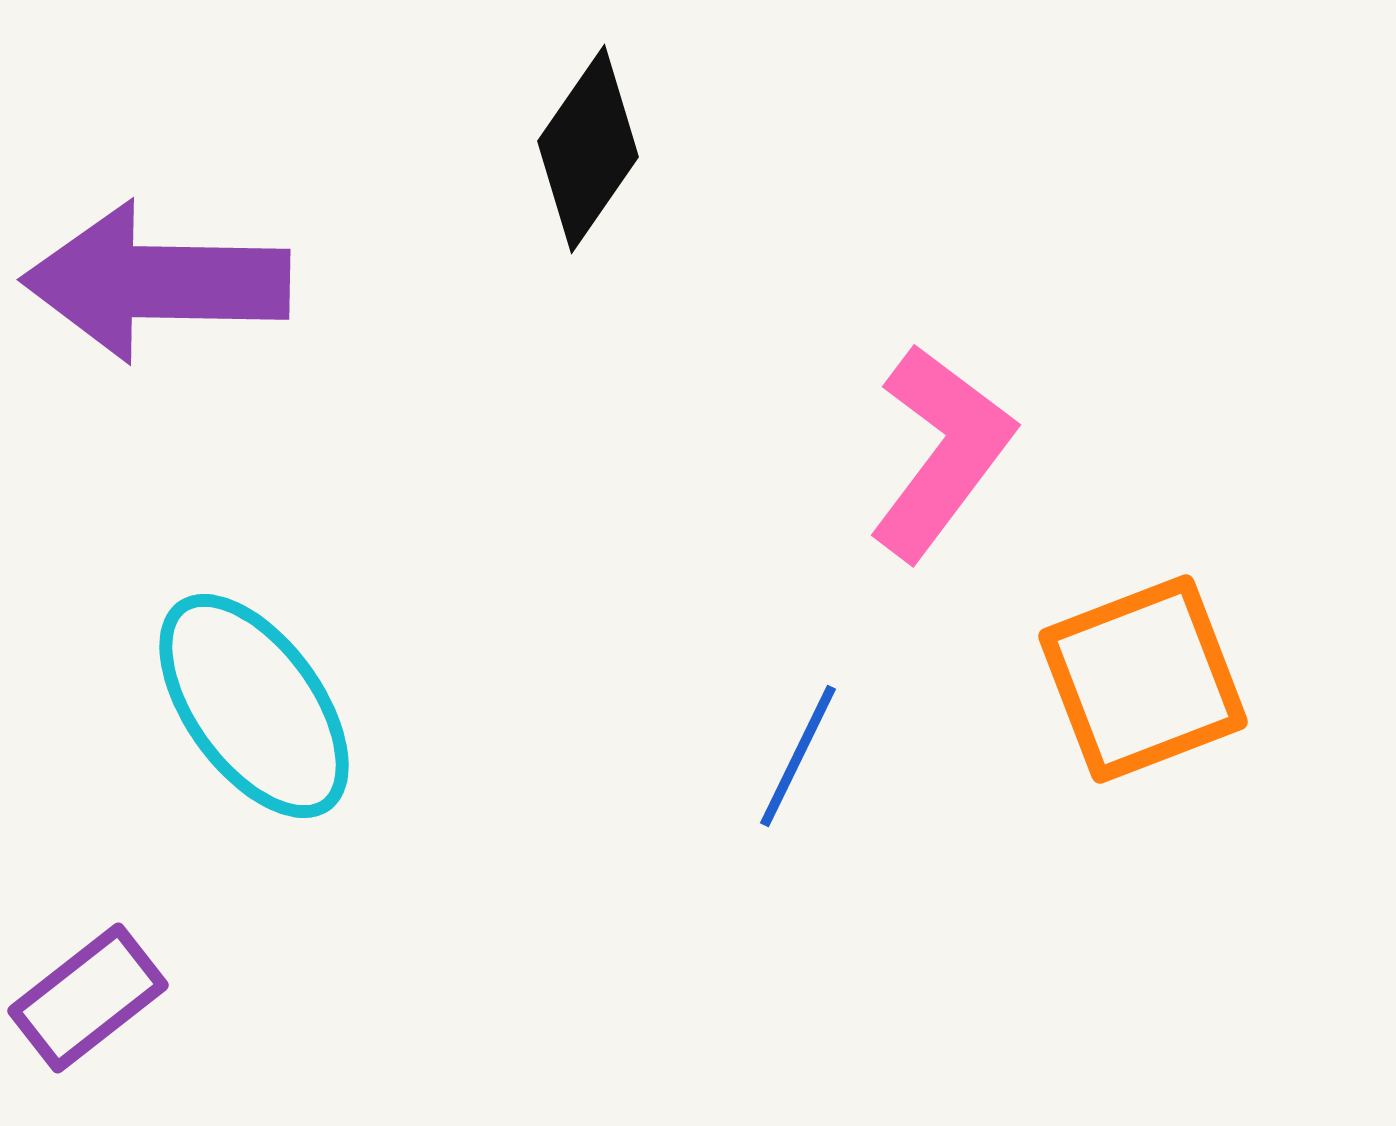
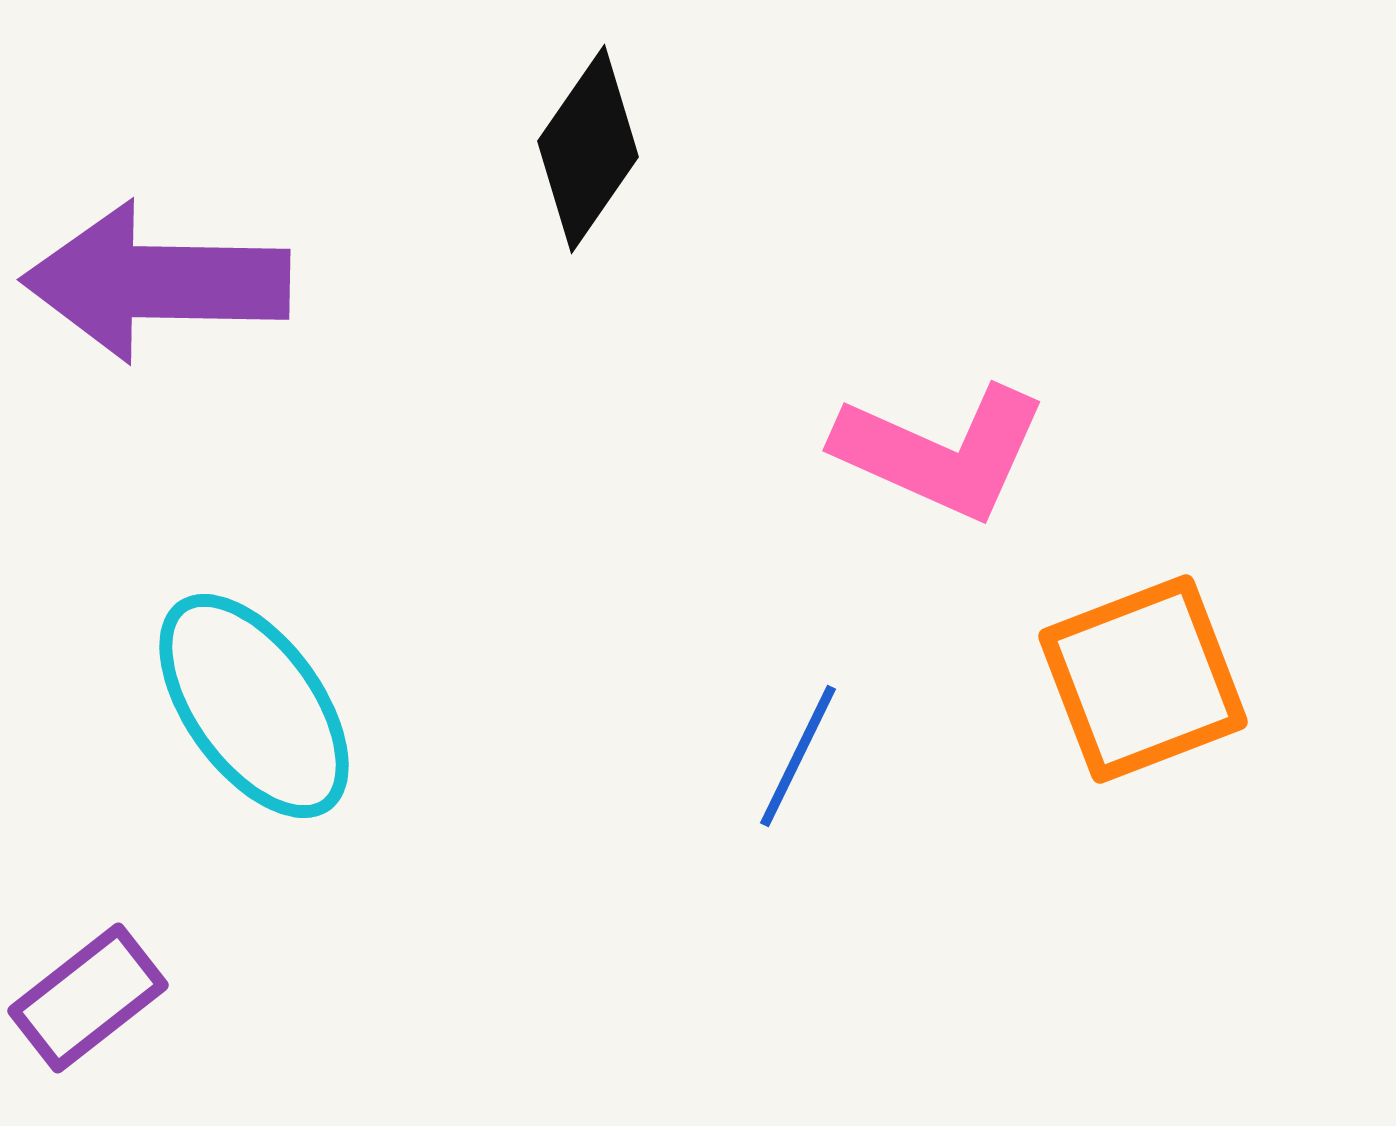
pink L-shape: rotated 77 degrees clockwise
